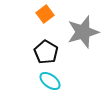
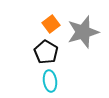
orange square: moved 6 px right, 10 px down
cyan ellipse: rotated 45 degrees clockwise
